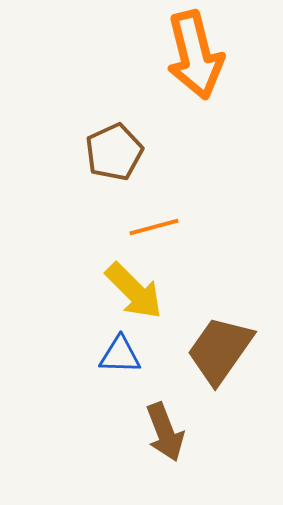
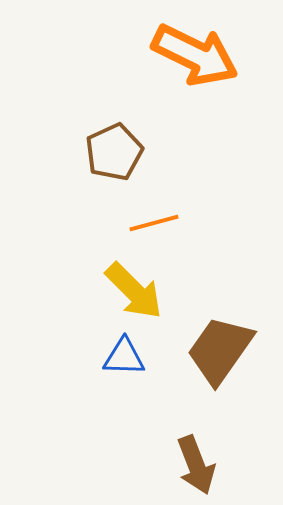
orange arrow: rotated 50 degrees counterclockwise
orange line: moved 4 px up
blue triangle: moved 4 px right, 2 px down
brown arrow: moved 31 px right, 33 px down
